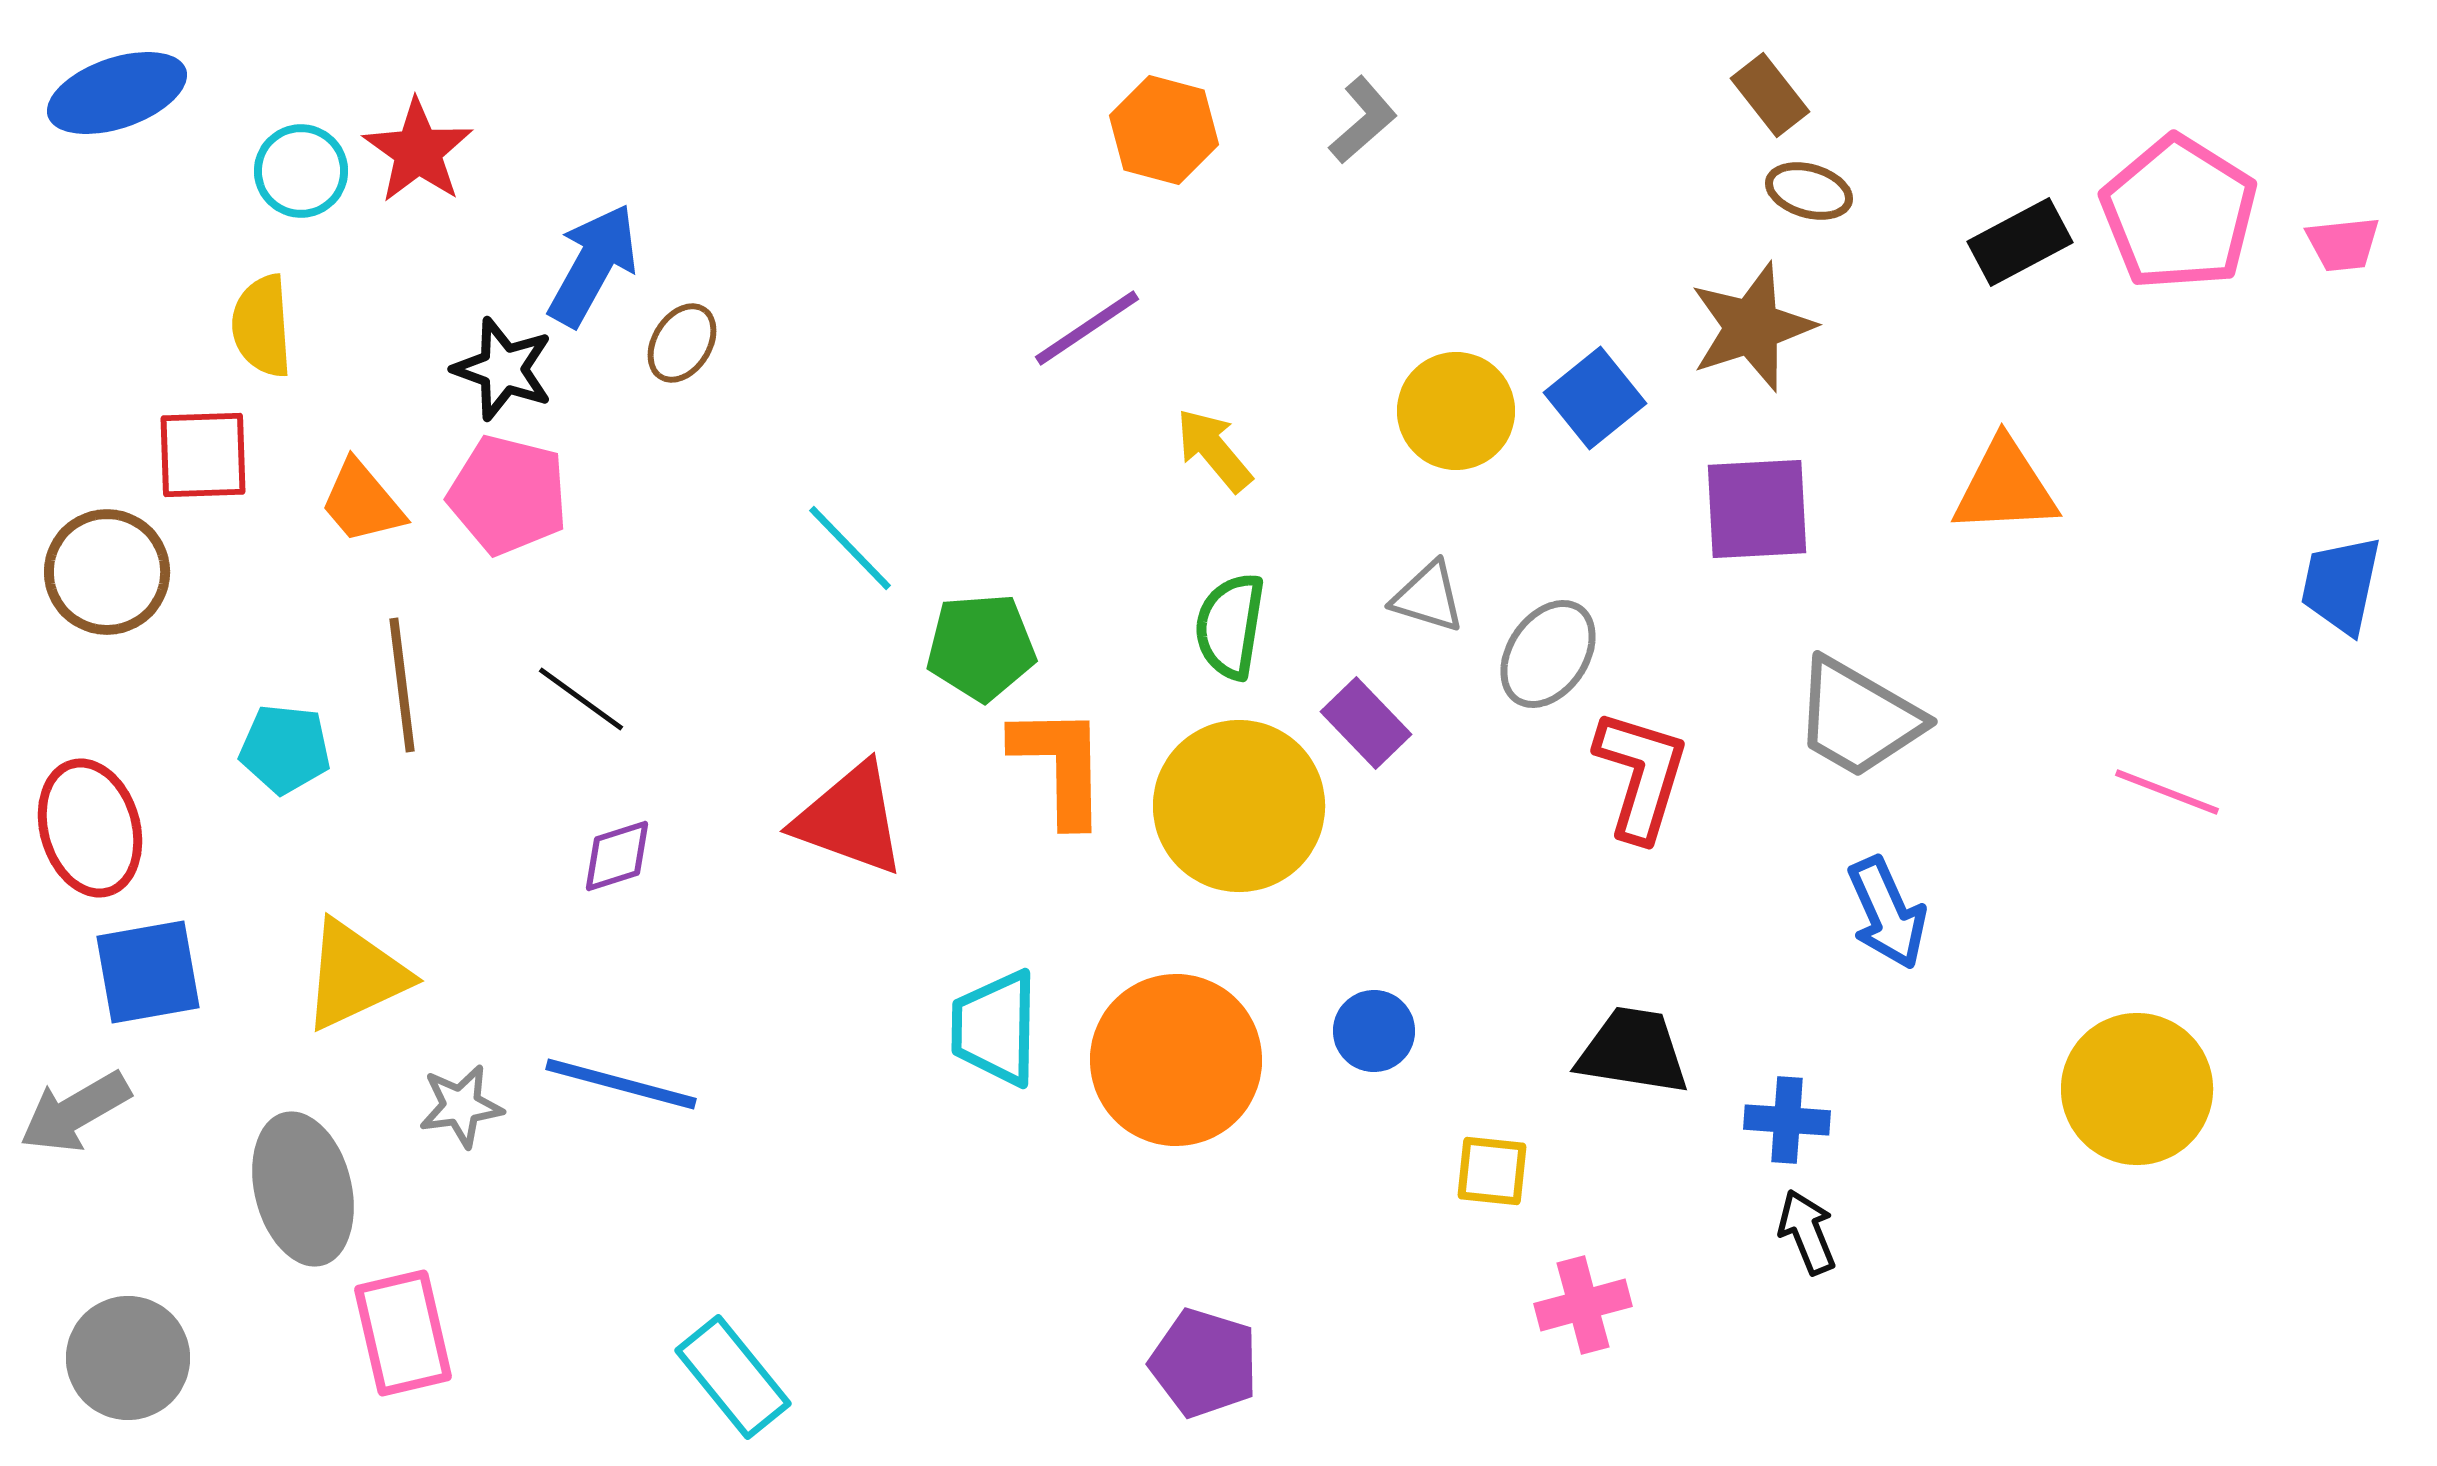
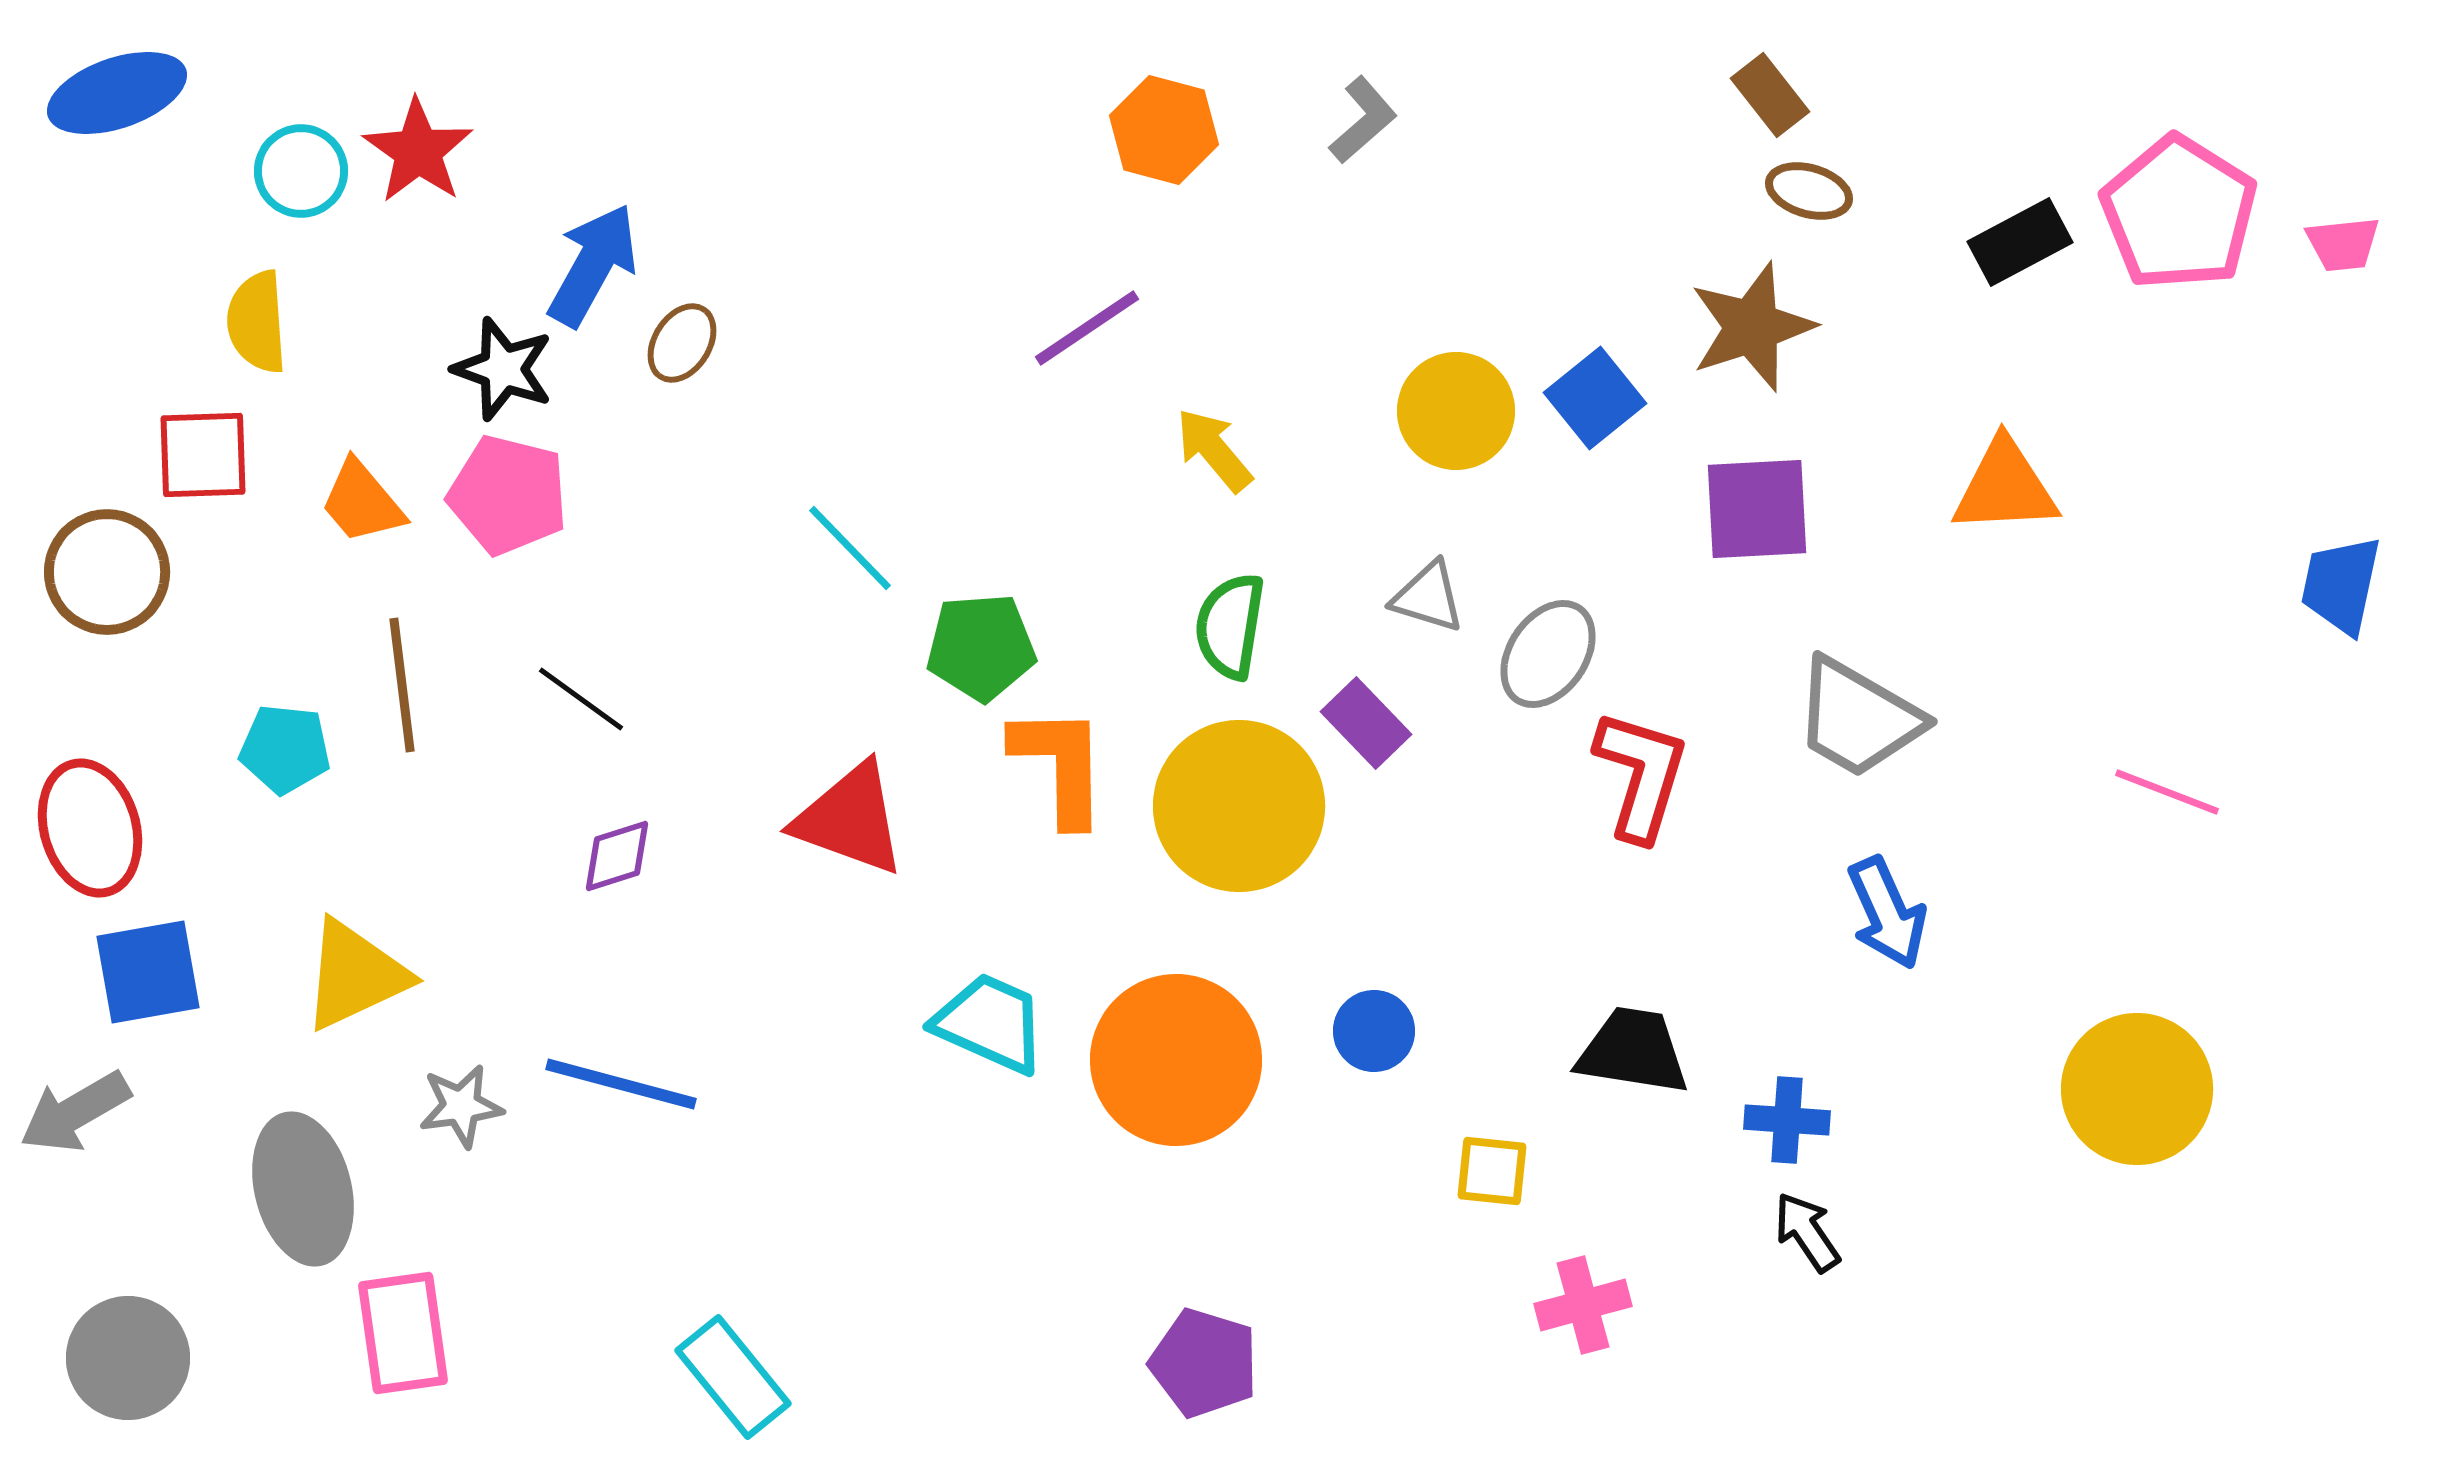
yellow semicircle at (262, 326): moved 5 px left, 4 px up
cyan trapezoid at (995, 1028): moved 5 px left, 5 px up; rotated 113 degrees clockwise
black arrow at (1807, 1232): rotated 12 degrees counterclockwise
pink rectangle at (403, 1333): rotated 5 degrees clockwise
